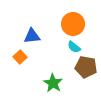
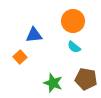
orange circle: moved 3 px up
blue triangle: moved 2 px right, 1 px up
brown pentagon: moved 12 px down
green star: rotated 12 degrees counterclockwise
